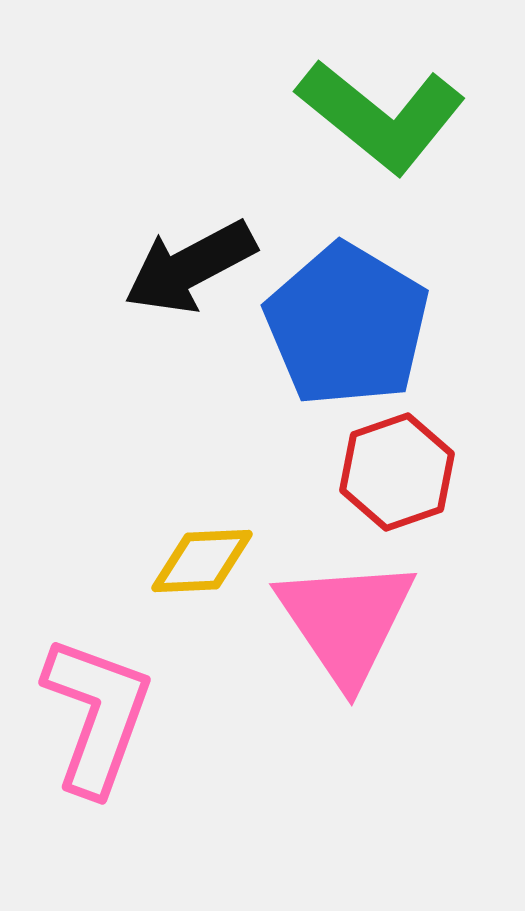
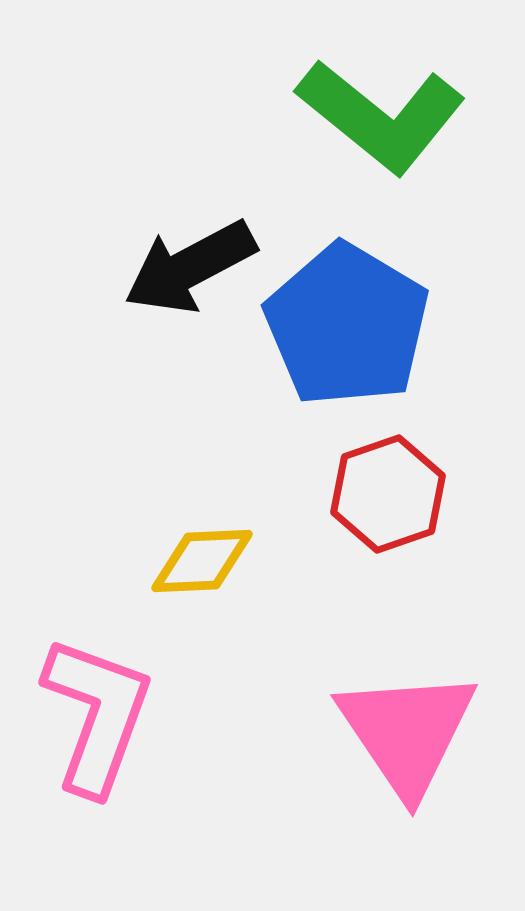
red hexagon: moved 9 px left, 22 px down
pink triangle: moved 61 px right, 111 px down
